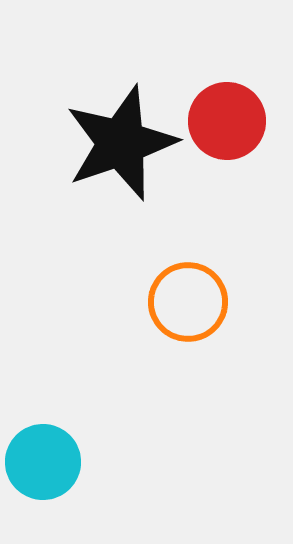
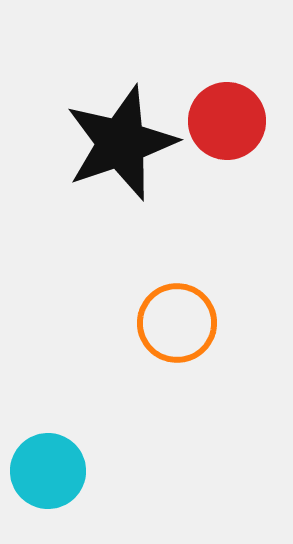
orange circle: moved 11 px left, 21 px down
cyan circle: moved 5 px right, 9 px down
